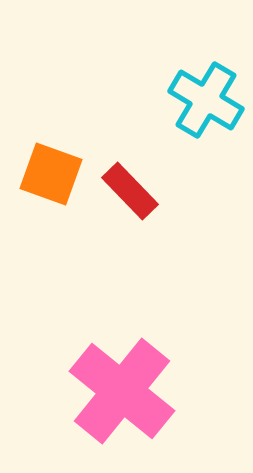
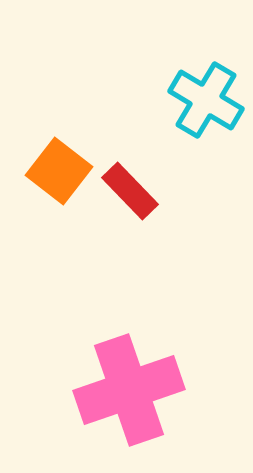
orange square: moved 8 px right, 3 px up; rotated 18 degrees clockwise
pink cross: moved 7 px right, 1 px up; rotated 32 degrees clockwise
